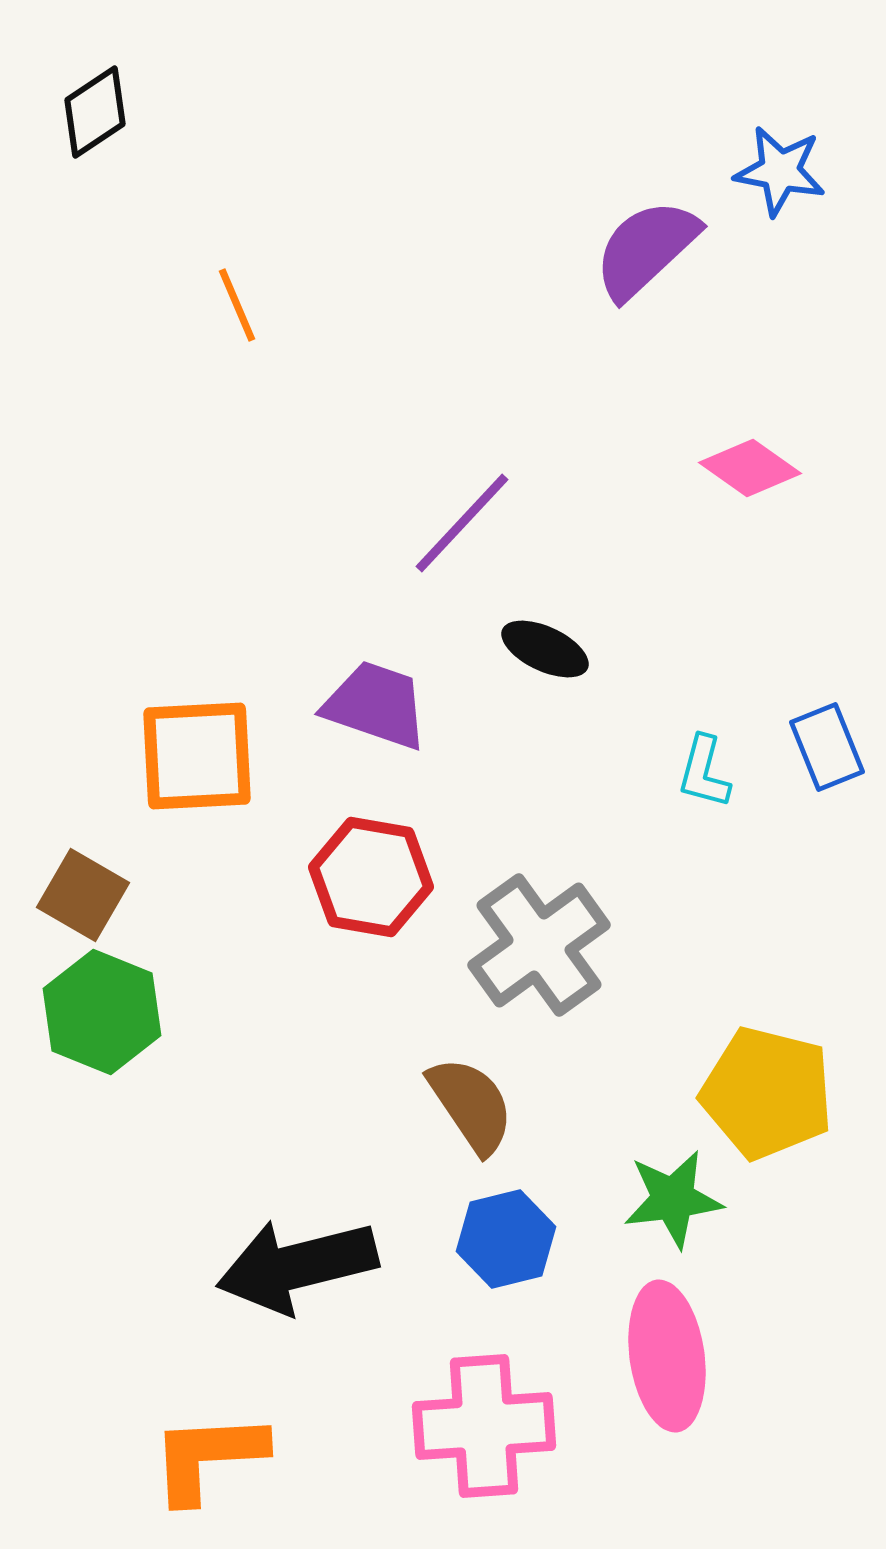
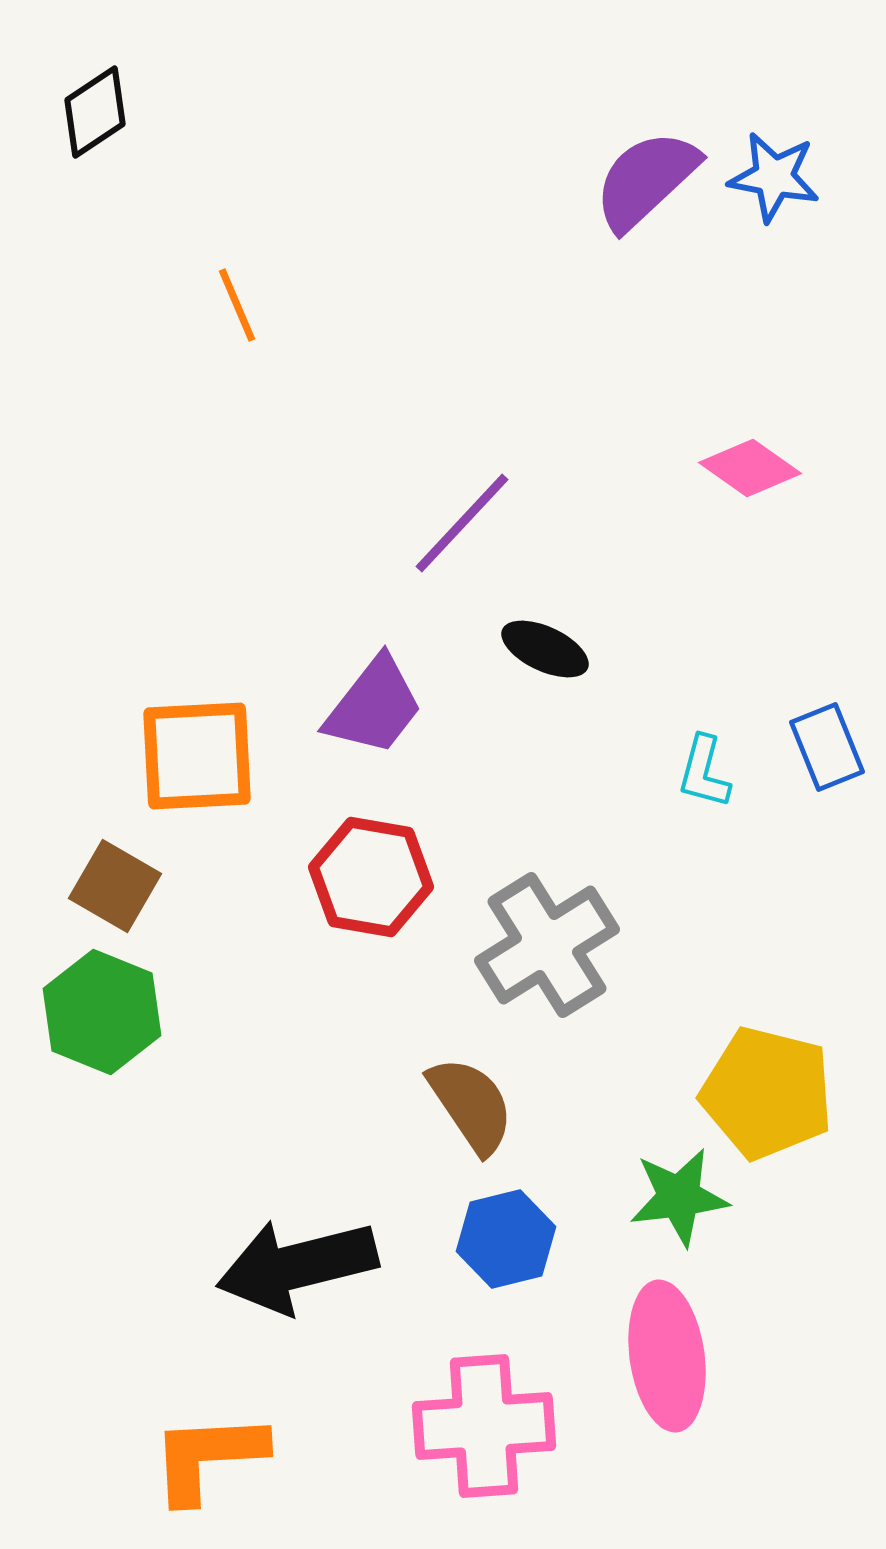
blue star: moved 6 px left, 6 px down
purple semicircle: moved 69 px up
purple trapezoid: moved 2 px left, 1 px down; rotated 109 degrees clockwise
brown square: moved 32 px right, 9 px up
gray cross: moved 8 px right; rotated 4 degrees clockwise
green star: moved 6 px right, 2 px up
